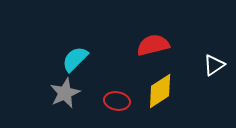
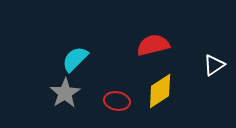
gray star: rotated 8 degrees counterclockwise
